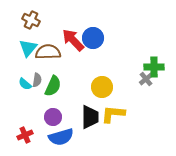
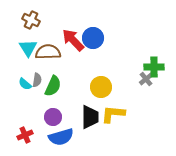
cyan triangle: rotated 12 degrees counterclockwise
yellow circle: moved 1 px left
